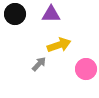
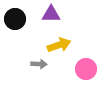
black circle: moved 5 px down
gray arrow: rotated 49 degrees clockwise
